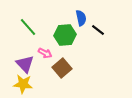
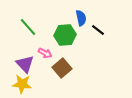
yellow star: moved 1 px left
